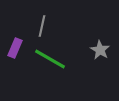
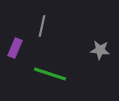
gray star: rotated 24 degrees counterclockwise
green line: moved 15 px down; rotated 12 degrees counterclockwise
